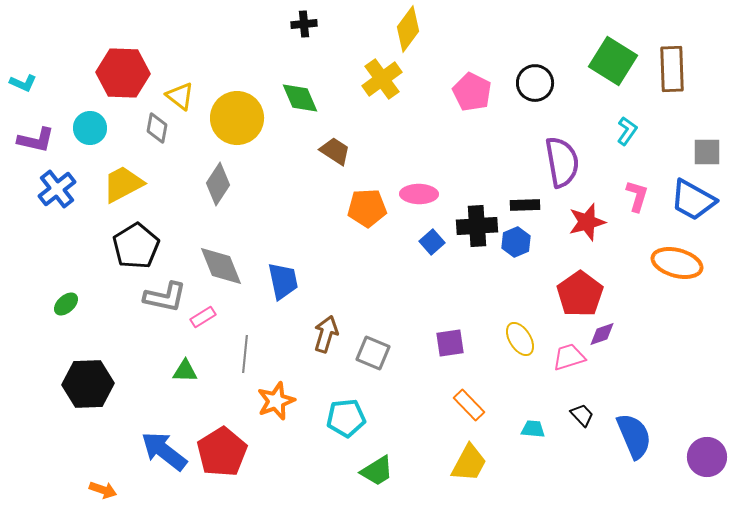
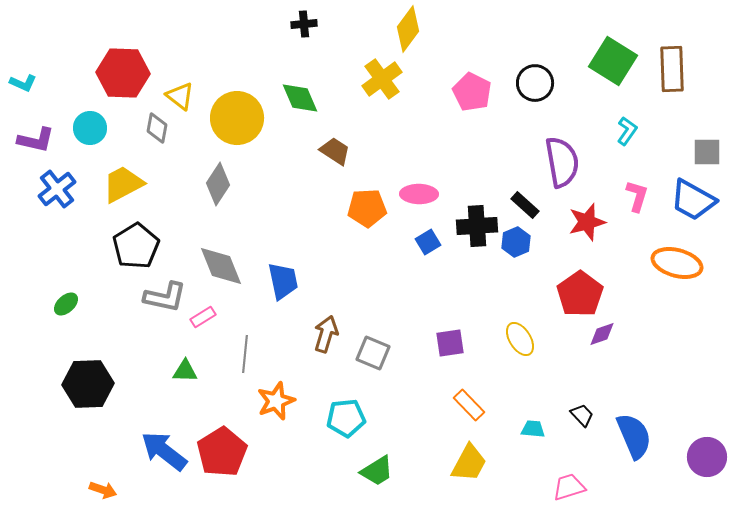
black rectangle at (525, 205): rotated 44 degrees clockwise
blue square at (432, 242): moved 4 px left; rotated 10 degrees clockwise
pink trapezoid at (569, 357): moved 130 px down
